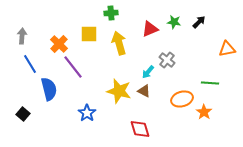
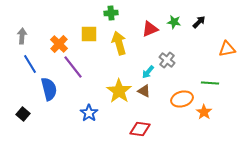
yellow star: rotated 20 degrees clockwise
blue star: moved 2 px right
red diamond: rotated 65 degrees counterclockwise
